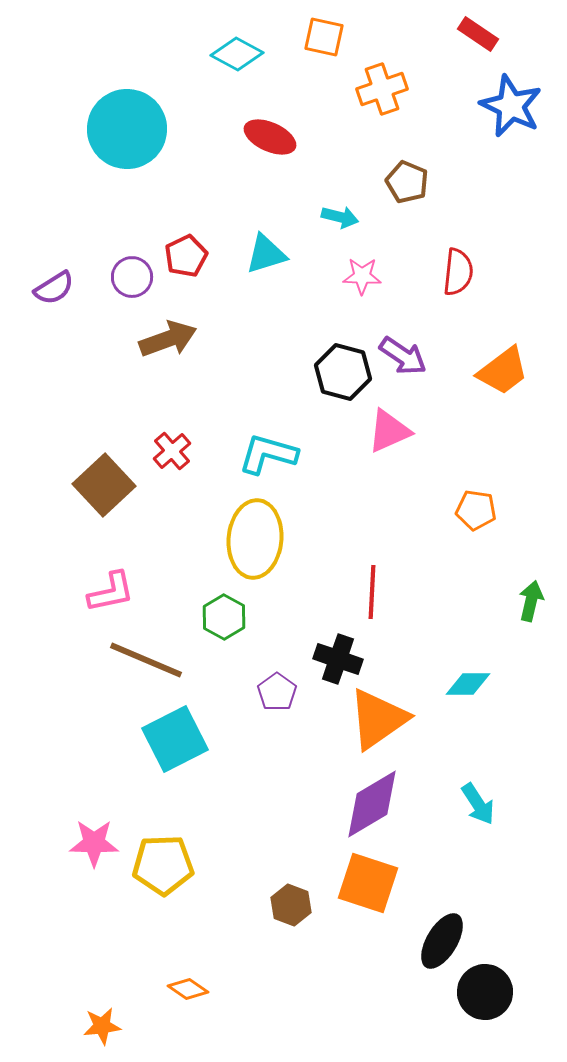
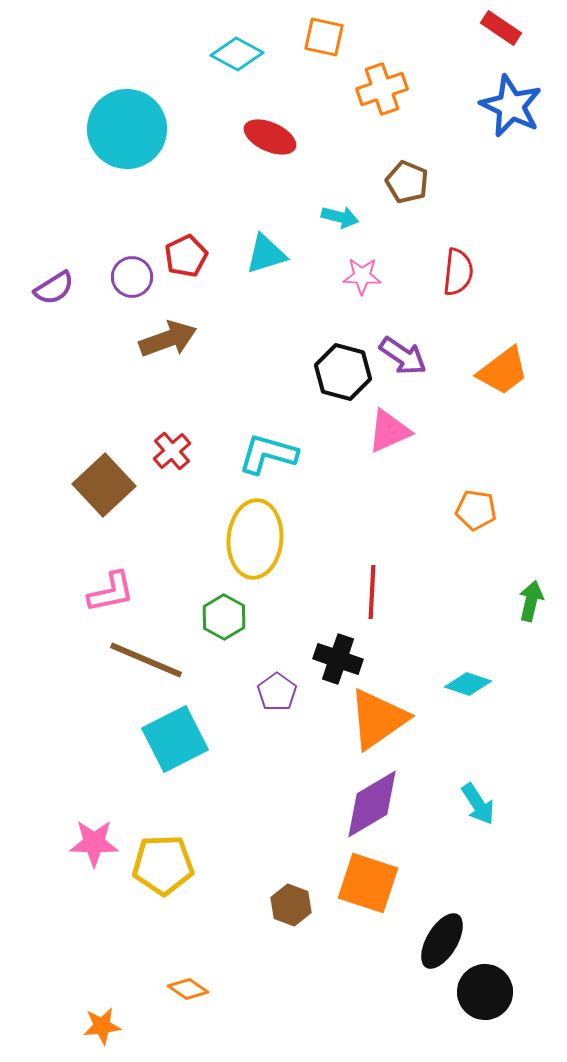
red rectangle at (478, 34): moved 23 px right, 6 px up
cyan diamond at (468, 684): rotated 18 degrees clockwise
